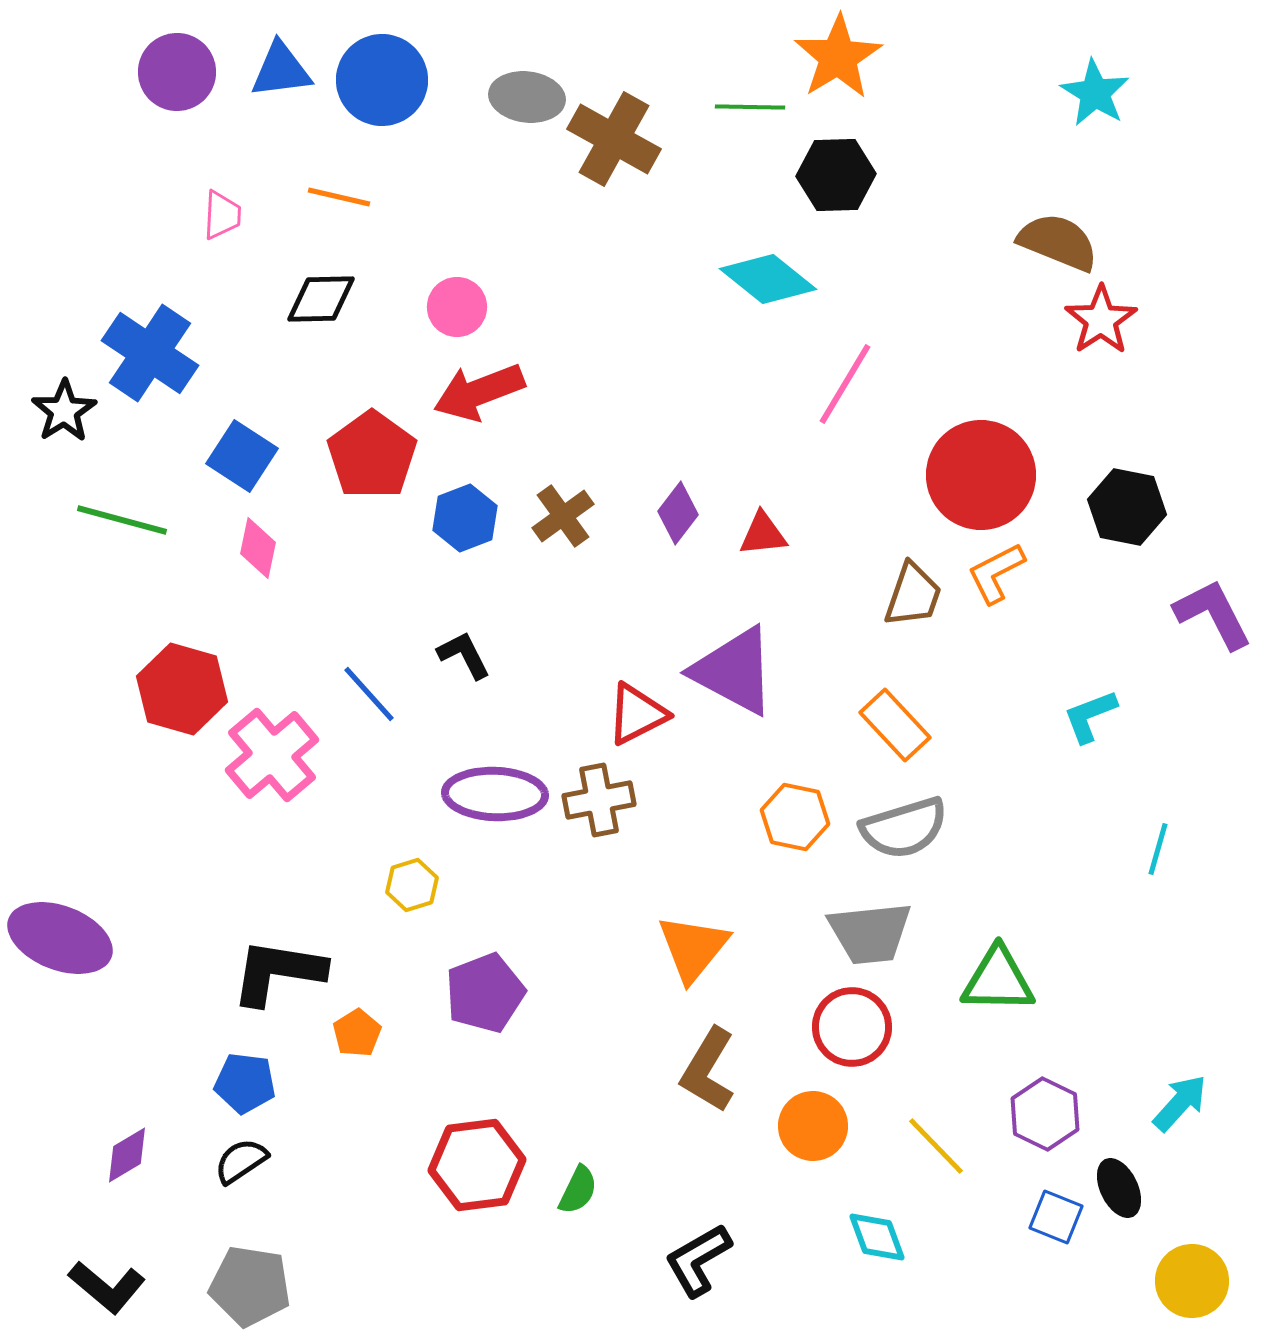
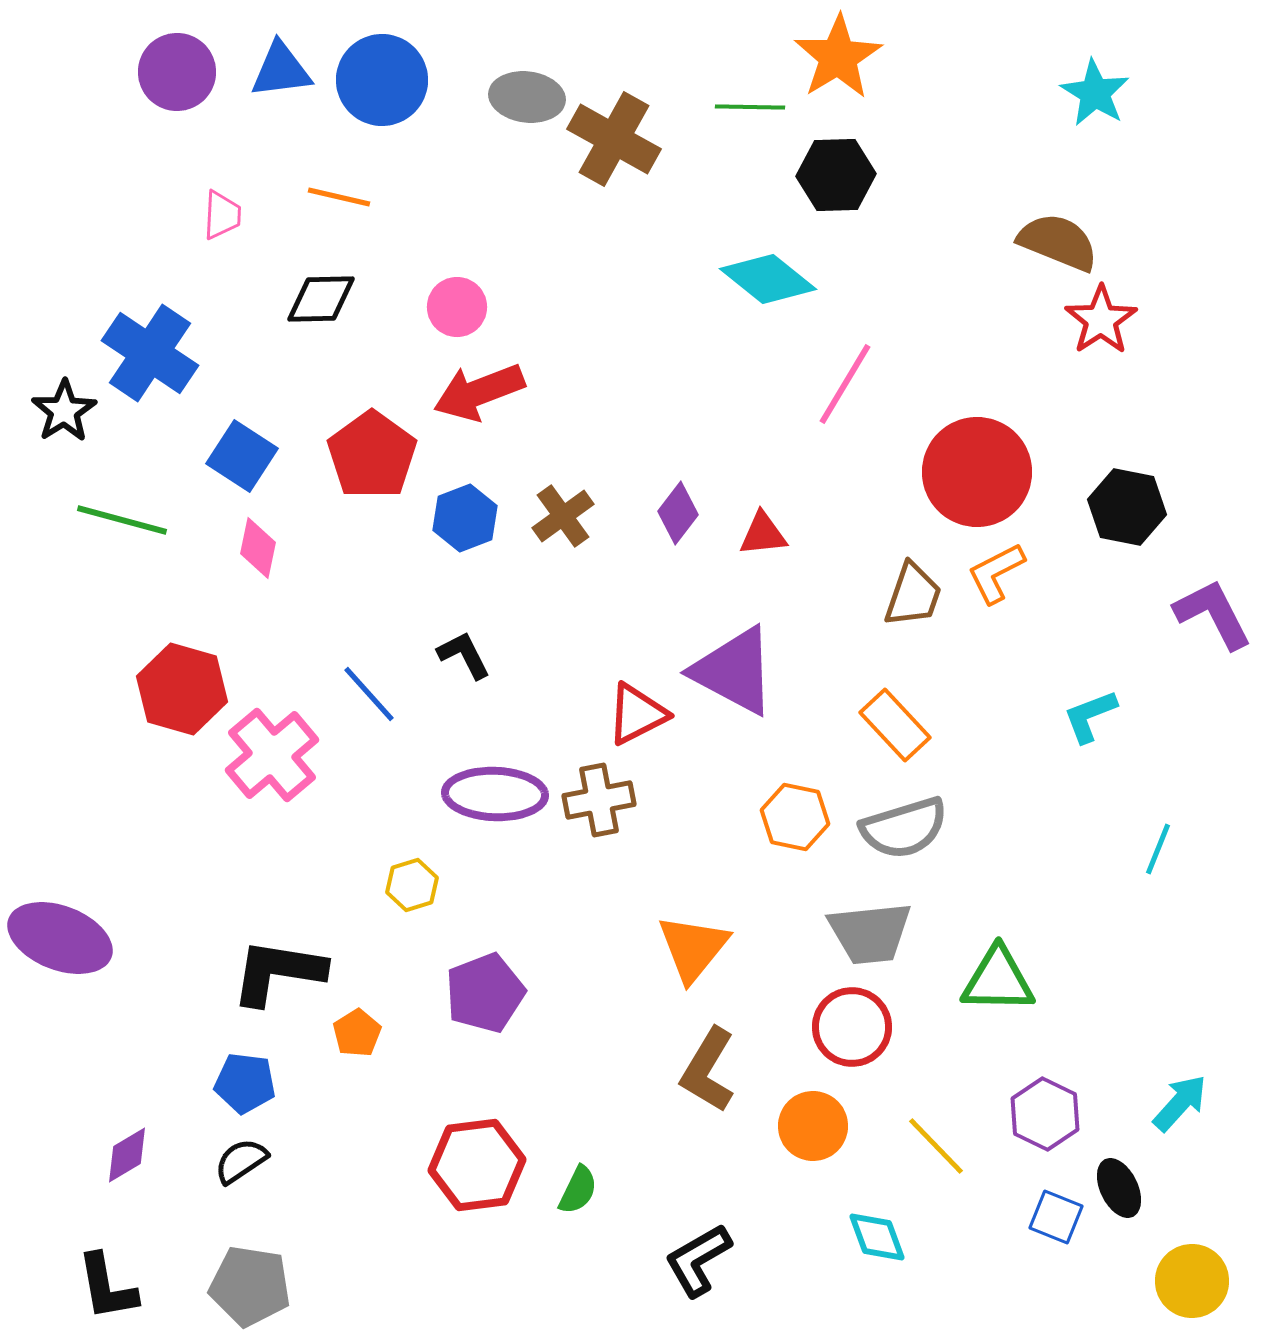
red circle at (981, 475): moved 4 px left, 3 px up
cyan line at (1158, 849): rotated 6 degrees clockwise
black L-shape at (107, 1287): rotated 40 degrees clockwise
